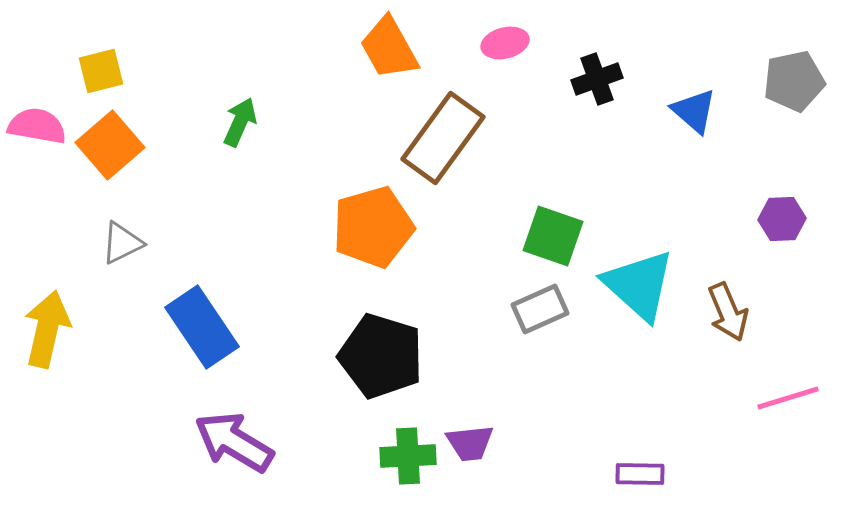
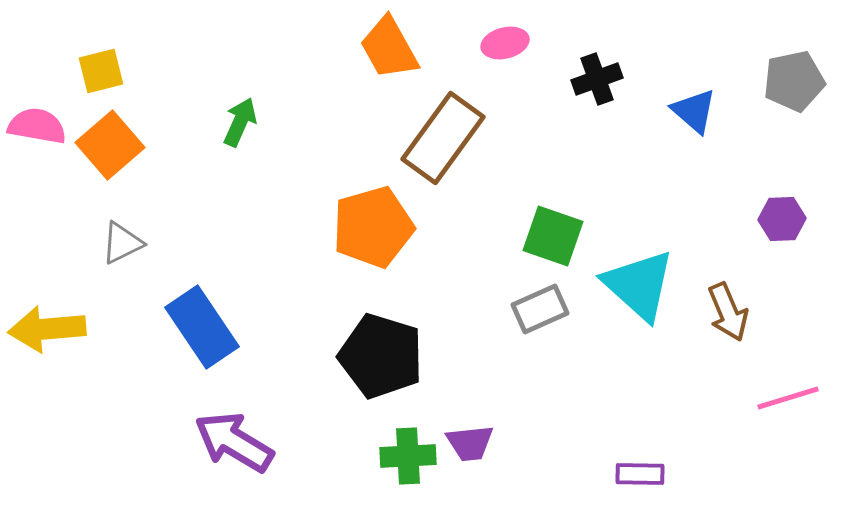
yellow arrow: rotated 108 degrees counterclockwise
